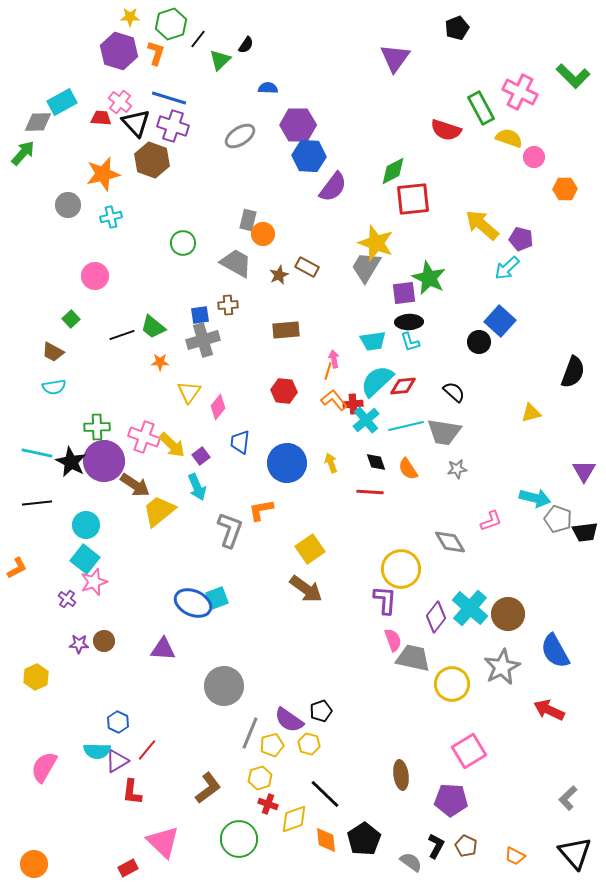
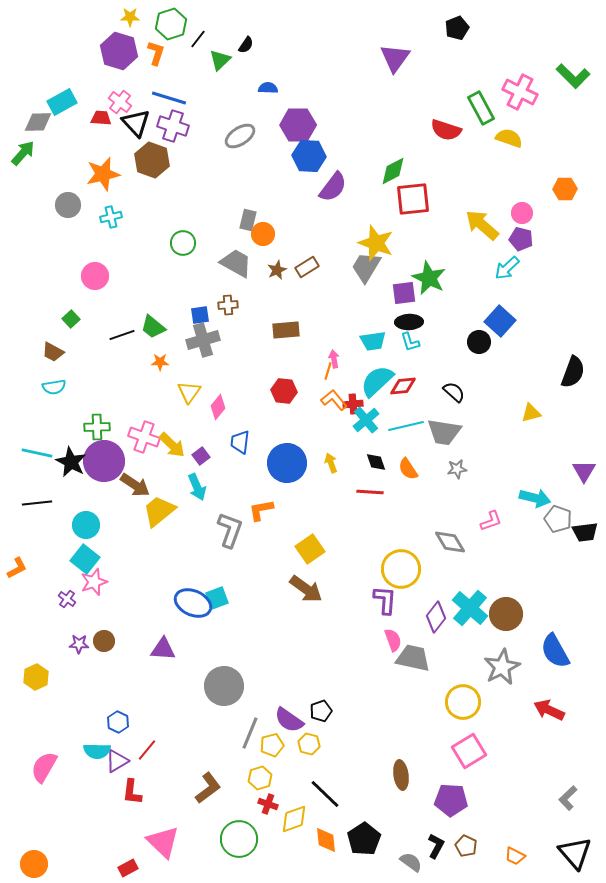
pink circle at (534, 157): moved 12 px left, 56 px down
brown rectangle at (307, 267): rotated 60 degrees counterclockwise
brown star at (279, 275): moved 2 px left, 5 px up
brown circle at (508, 614): moved 2 px left
yellow circle at (452, 684): moved 11 px right, 18 px down
